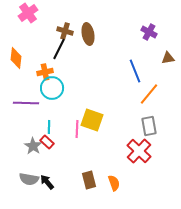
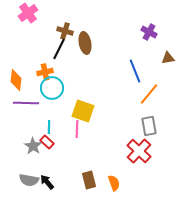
brown ellipse: moved 3 px left, 9 px down
orange diamond: moved 22 px down
yellow square: moved 9 px left, 9 px up
gray semicircle: moved 1 px down
